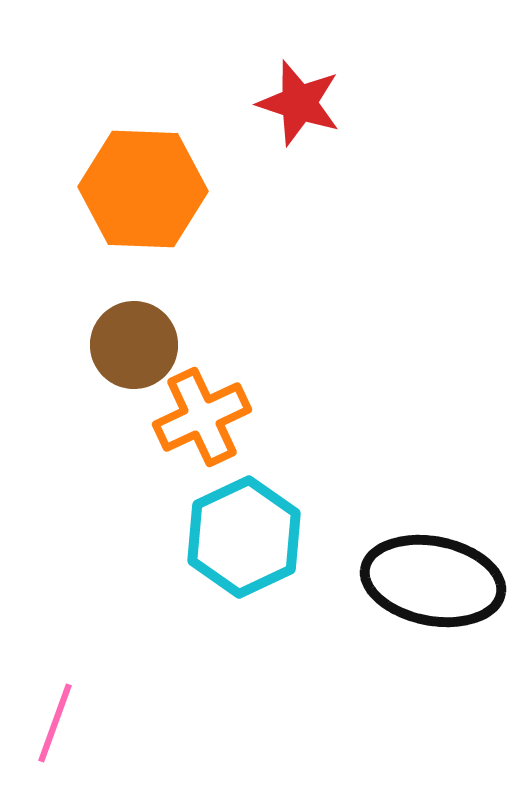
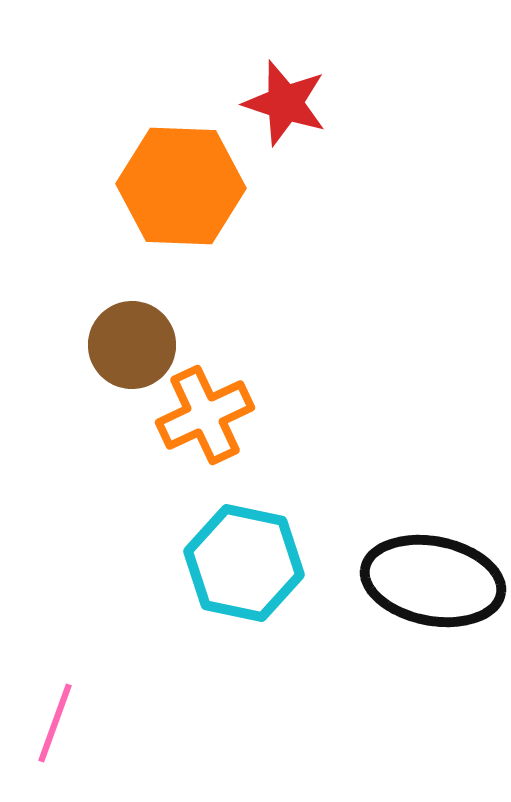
red star: moved 14 px left
orange hexagon: moved 38 px right, 3 px up
brown circle: moved 2 px left
orange cross: moved 3 px right, 2 px up
cyan hexagon: moved 26 px down; rotated 23 degrees counterclockwise
